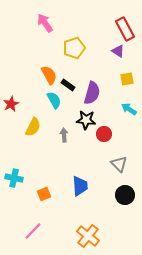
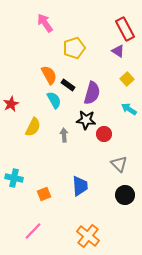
yellow square: rotated 32 degrees counterclockwise
